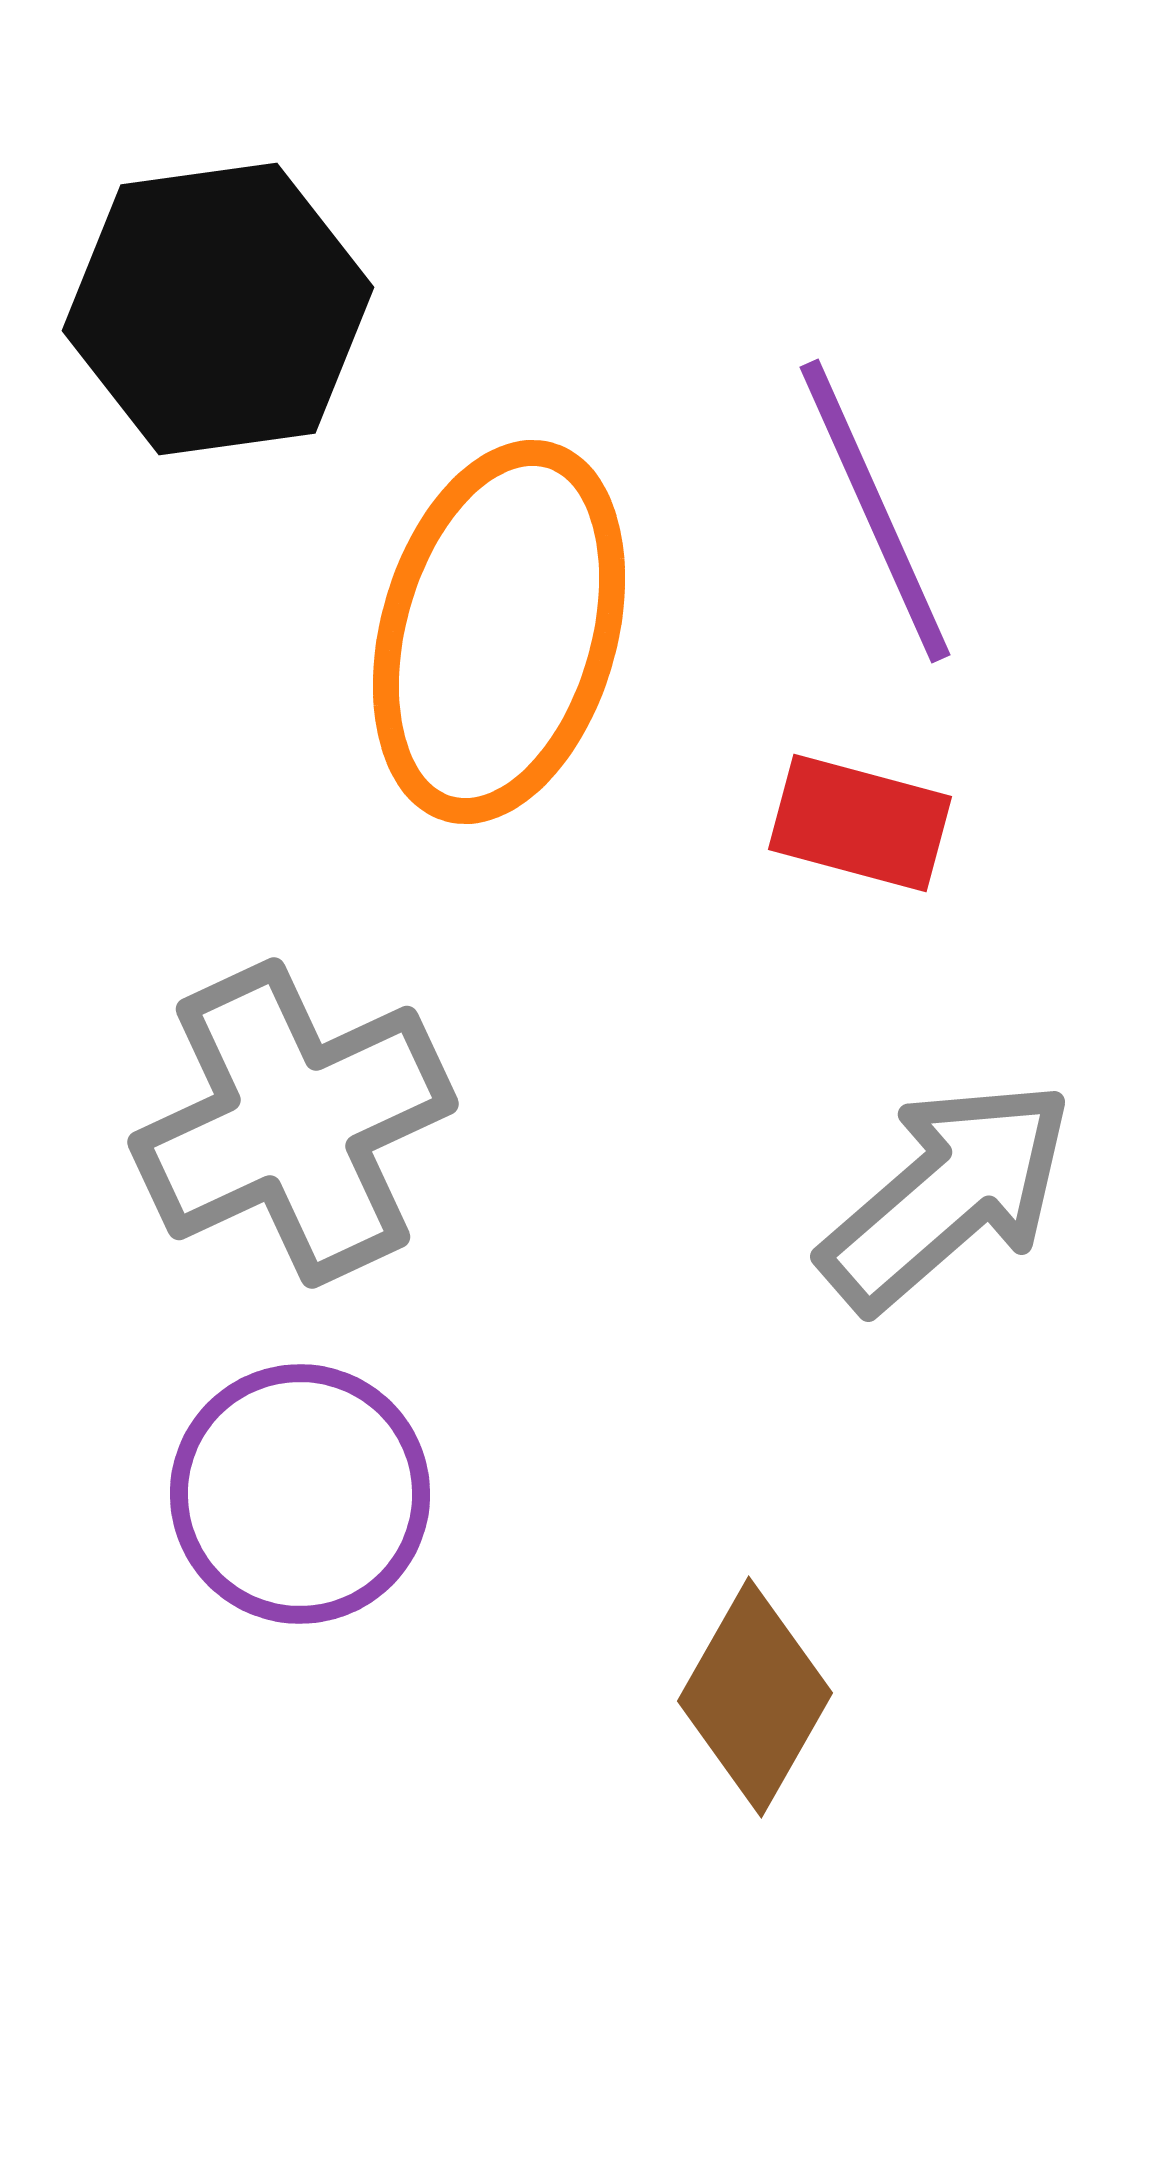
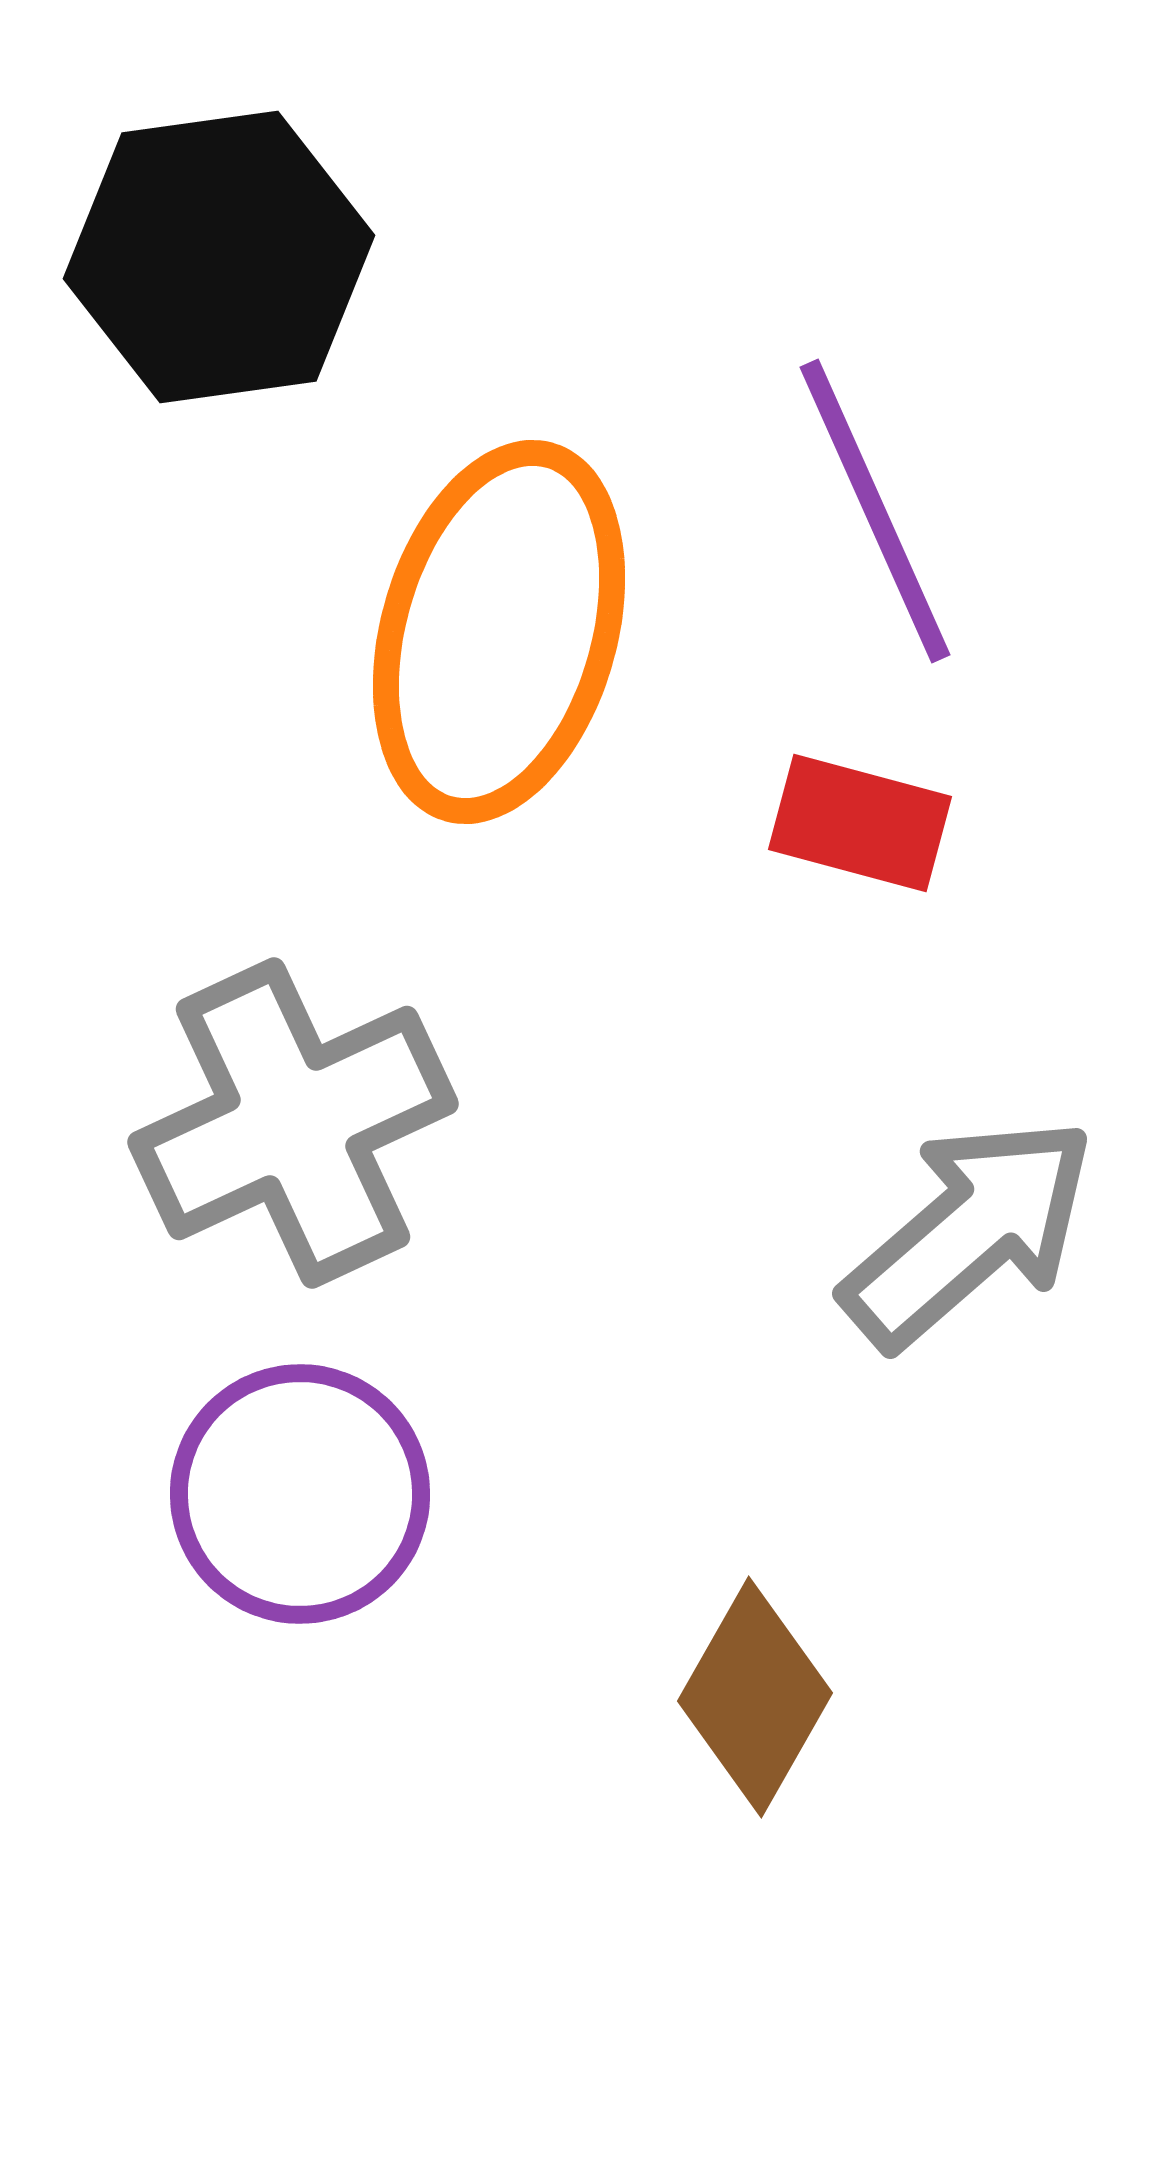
black hexagon: moved 1 px right, 52 px up
gray arrow: moved 22 px right, 37 px down
